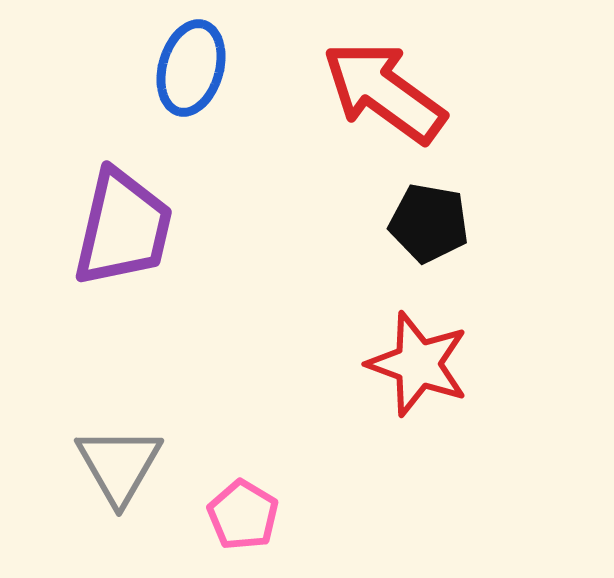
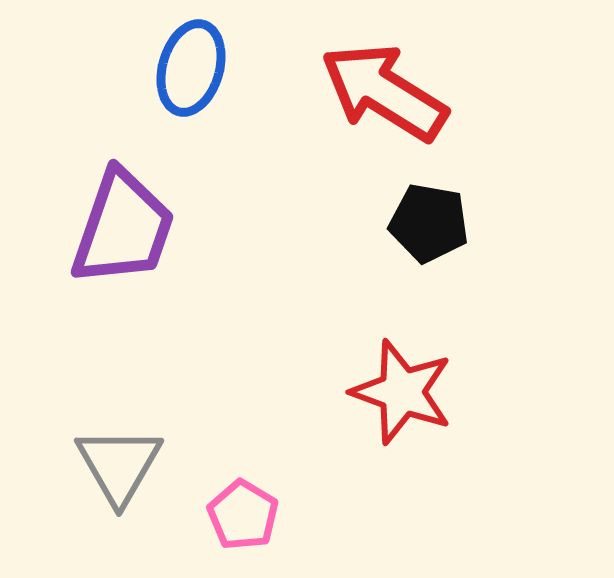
red arrow: rotated 4 degrees counterclockwise
purple trapezoid: rotated 6 degrees clockwise
red star: moved 16 px left, 28 px down
